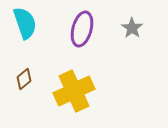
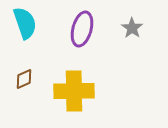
brown diamond: rotated 15 degrees clockwise
yellow cross: rotated 24 degrees clockwise
